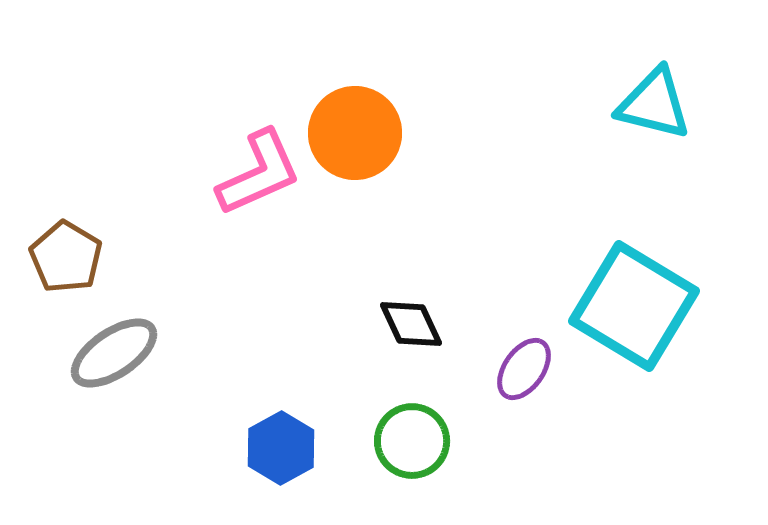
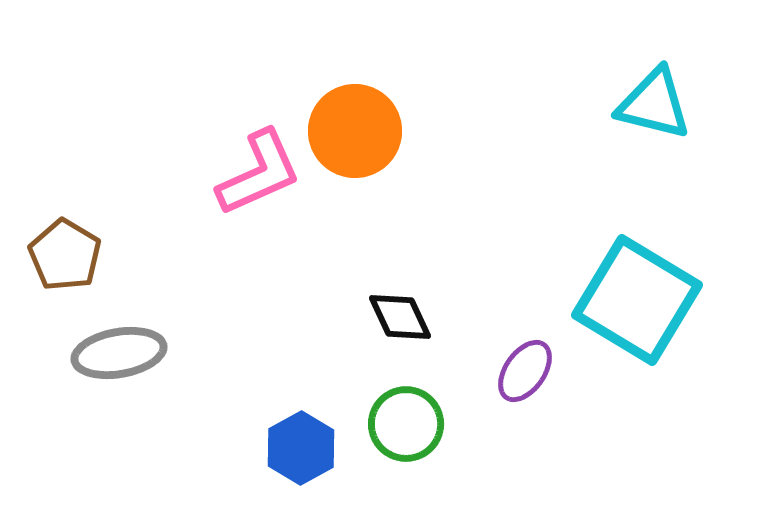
orange circle: moved 2 px up
brown pentagon: moved 1 px left, 2 px up
cyan square: moved 3 px right, 6 px up
black diamond: moved 11 px left, 7 px up
gray ellipse: moved 5 px right; rotated 24 degrees clockwise
purple ellipse: moved 1 px right, 2 px down
green circle: moved 6 px left, 17 px up
blue hexagon: moved 20 px right
